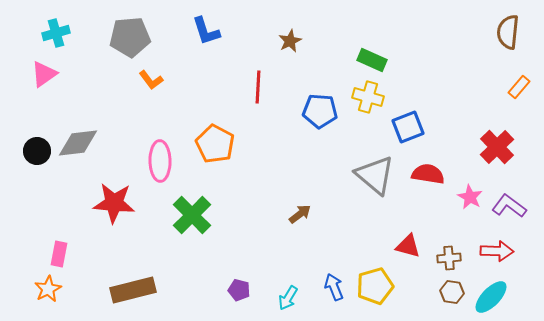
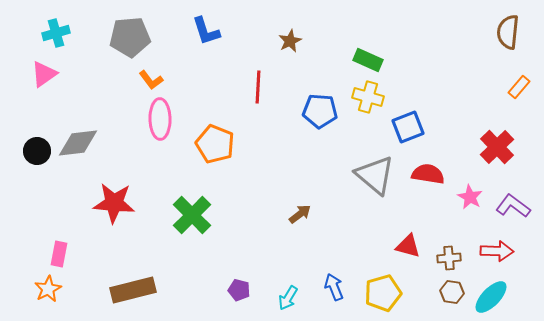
green rectangle: moved 4 px left
orange pentagon: rotated 6 degrees counterclockwise
pink ellipse: moved 42 px up
purple L-shape: moved 4 px right
yellow pentagon: moved 8 px right, 7 px down
